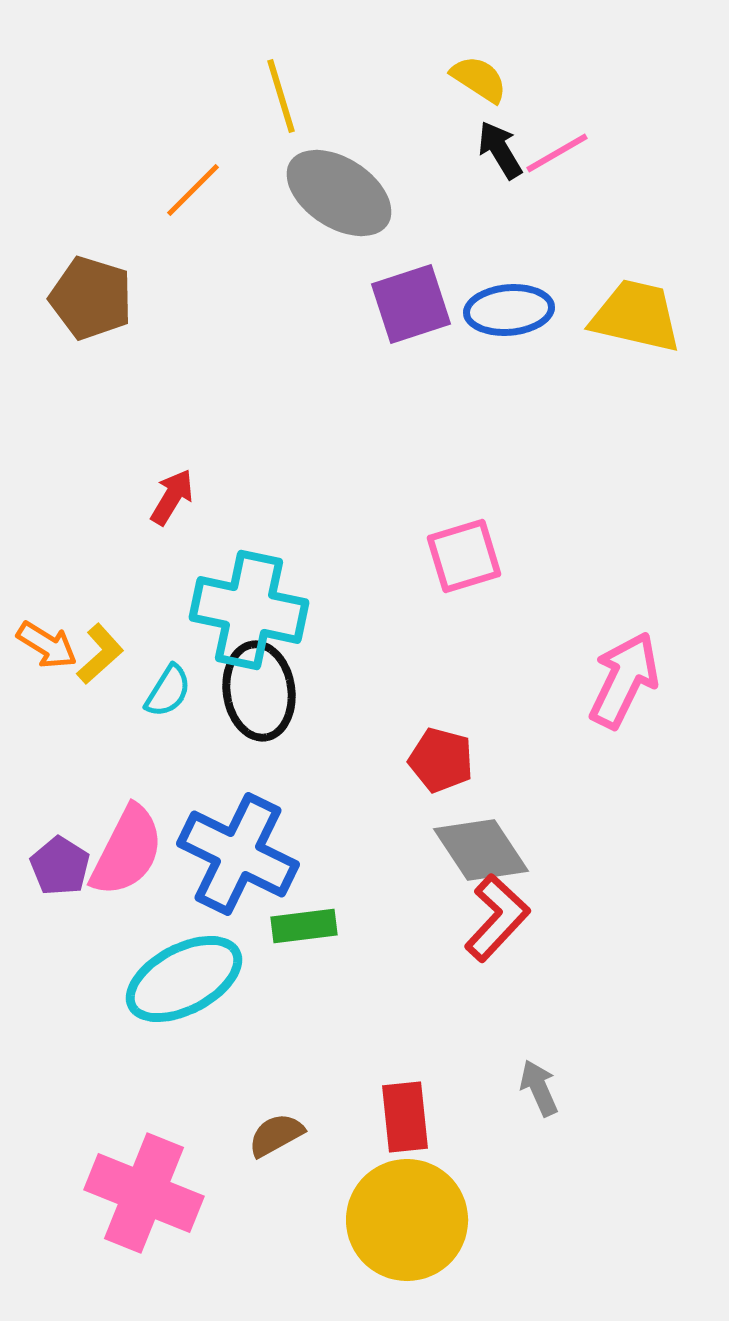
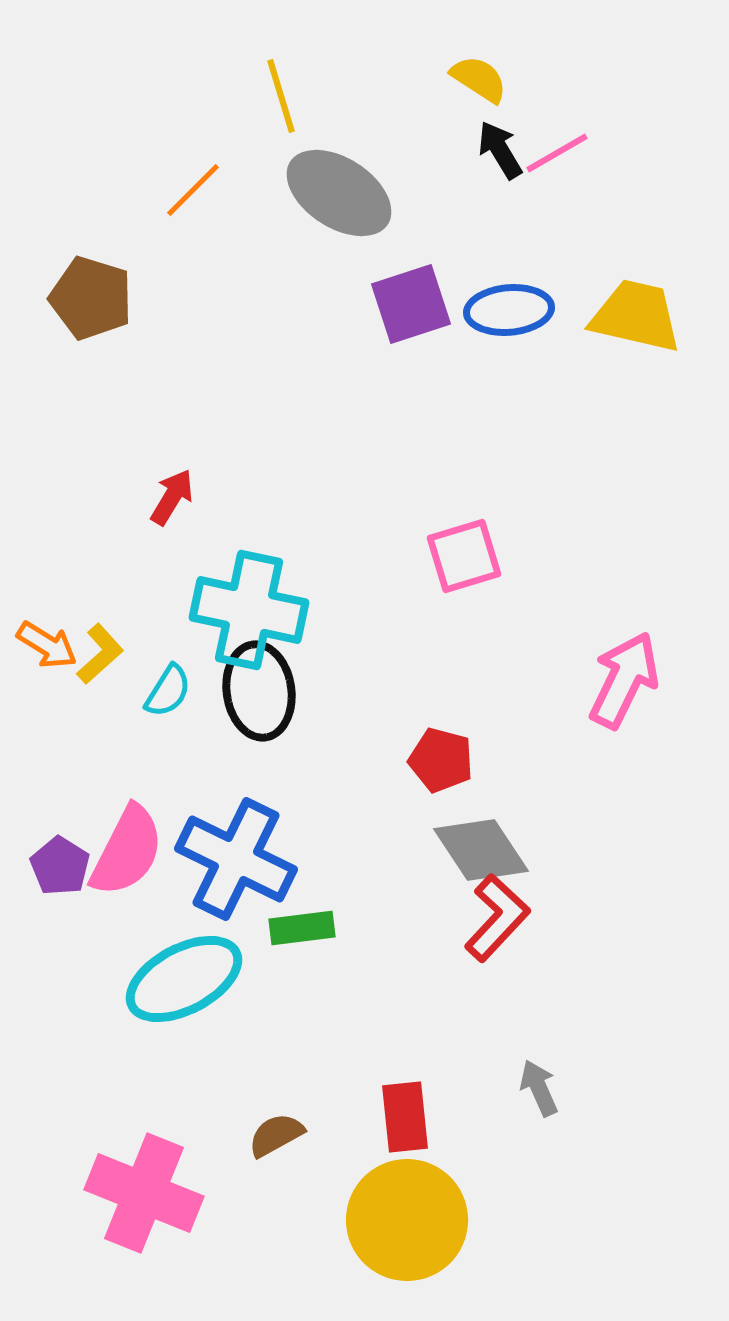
blue cross: moved 2 px left, 5 px down
green rectangle: moved 2 px left, 2 px down
